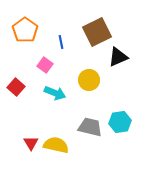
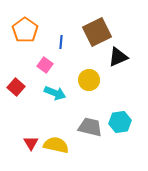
blue line: rotated 16 degrees clockwise
